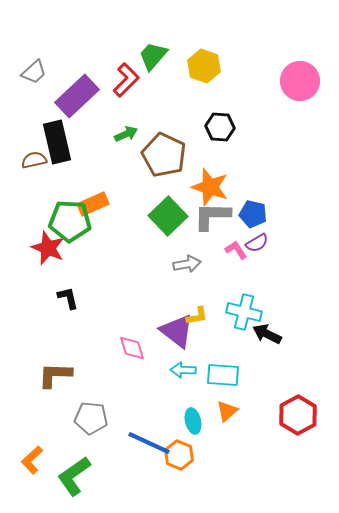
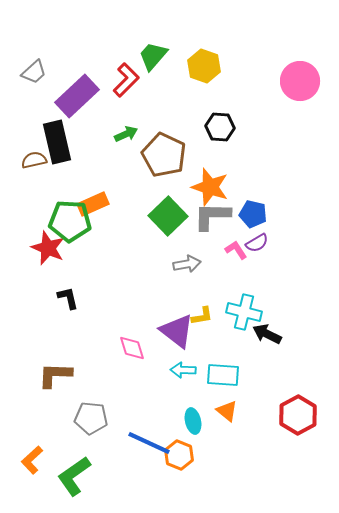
yellow L-shape: moved 5 px right
orange triangle: rotated 40 degrees counterclockwise
